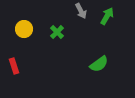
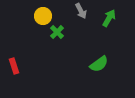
green arrow: moved 2 px right, 2 px down
yellow circle: moved 19 px right, 13 px up
